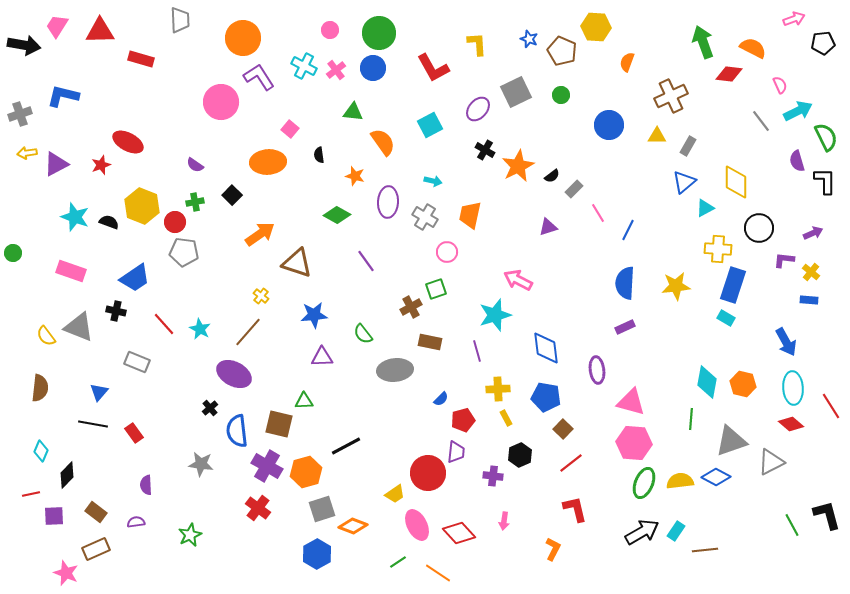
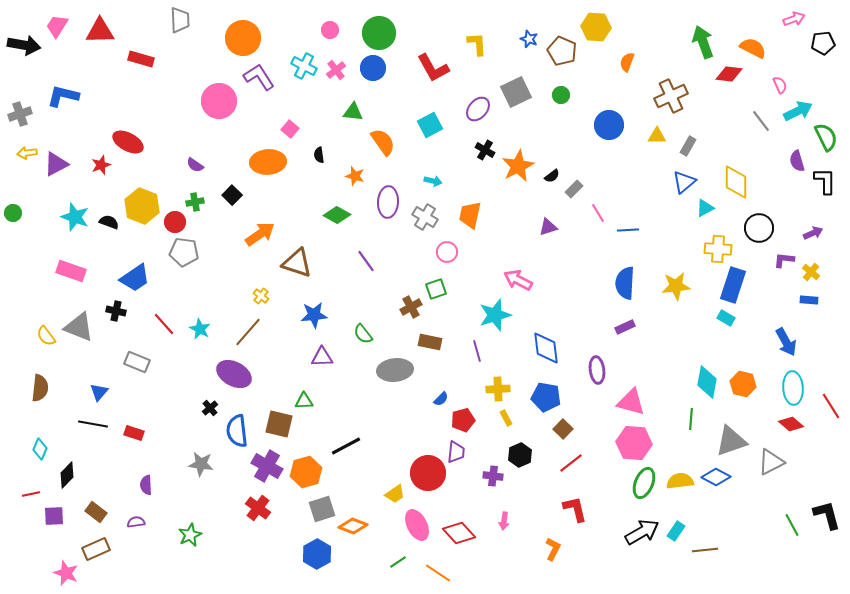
pink circle at (221, 102): moved 2 px left, 1 px up
blue line at (628, 230): rotated 60 degrees clockwise
green circle at (13, 253): moved 40 px up
red rectangle at (134, 433): rotated 36 degrees counterclockwise
cyan diamond at (41, 451): moved 1 px left, 2 px up
